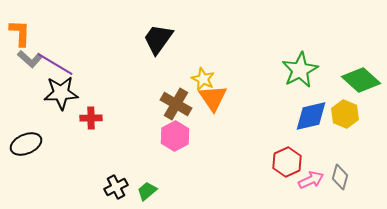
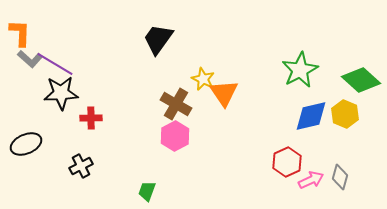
orange triangle: moved 11 px right, 5 px up
black cross: moved 35 px left, 21 px up
green trapezoid: rotated 30 degrees counterclockwise
